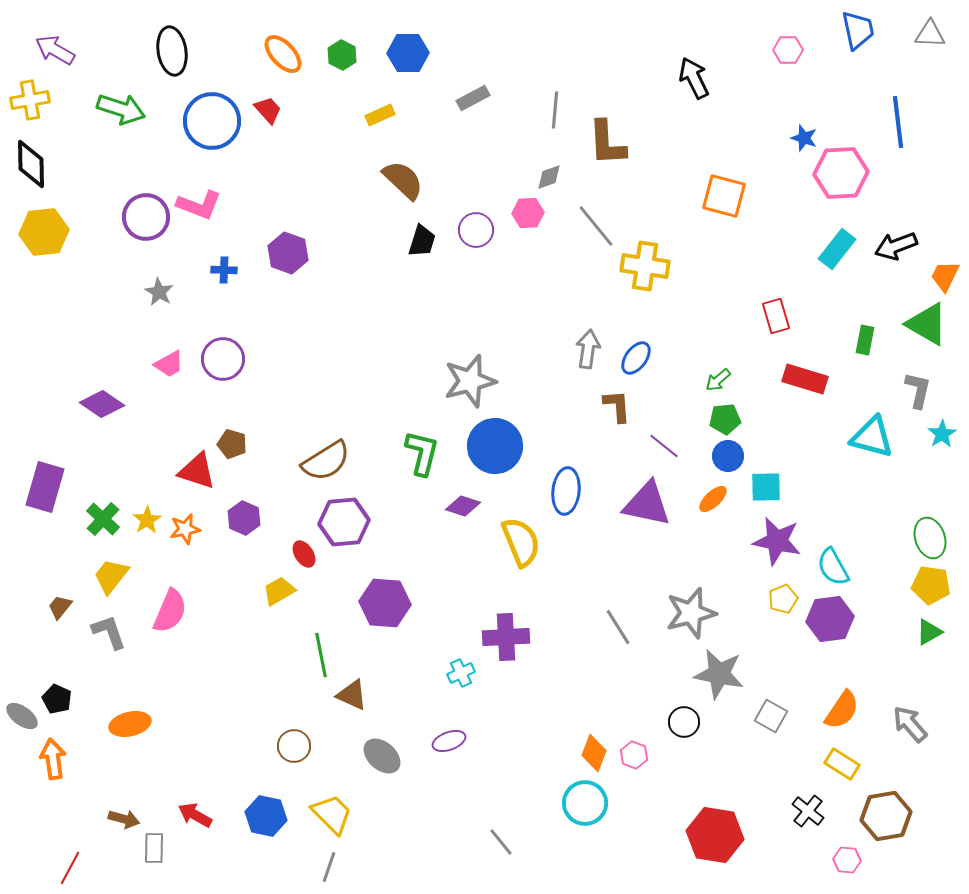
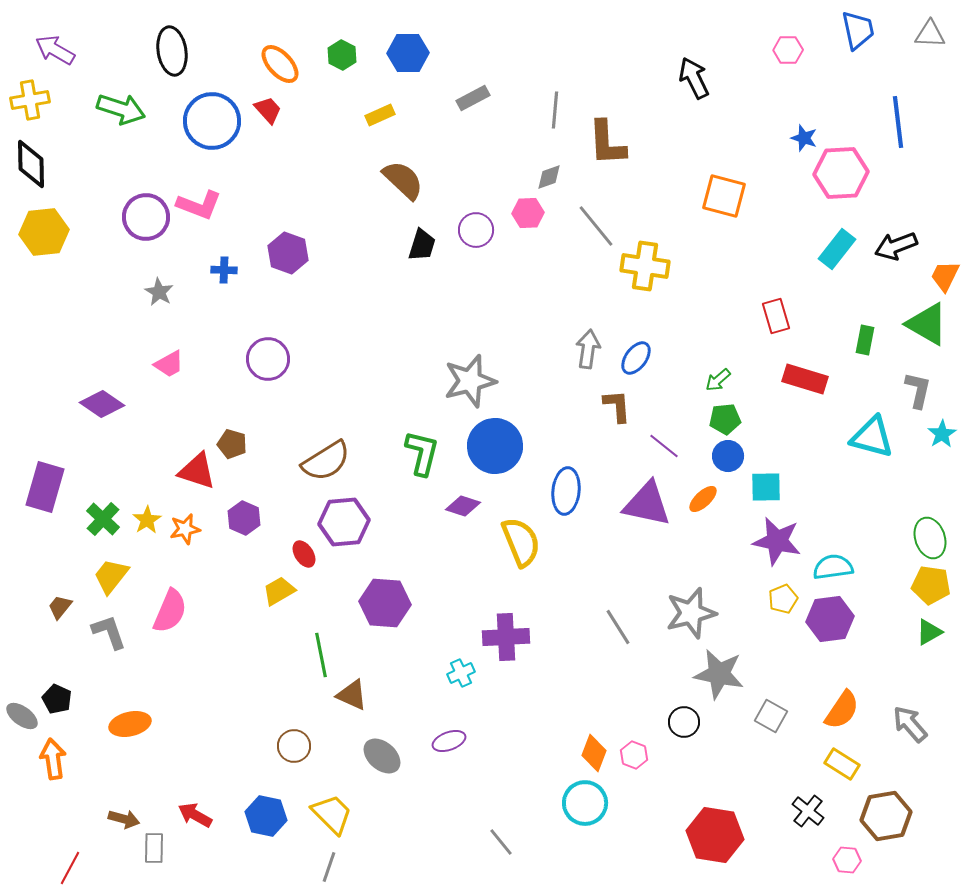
orange ellipse at (283, 54): moved 3 px left, 10 px down
black trapezoid at (422, 241): moved 4 px down
purple circle at (223, 359): moved 45 px right
orange ellipse at (713, 499): moved 10 px left
cyan semicircle at (833, 567): rotated 111 degrees clockwise
